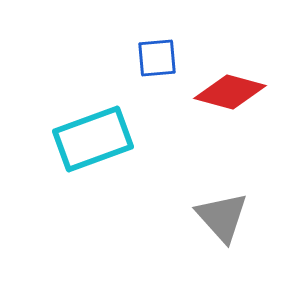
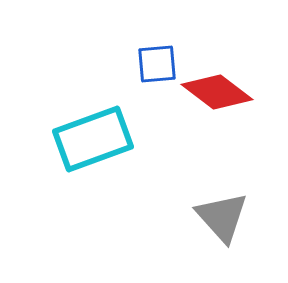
blue square: moved 6 px down
red diamond: moved 13 px left; rotated 22 degrees clockwise
